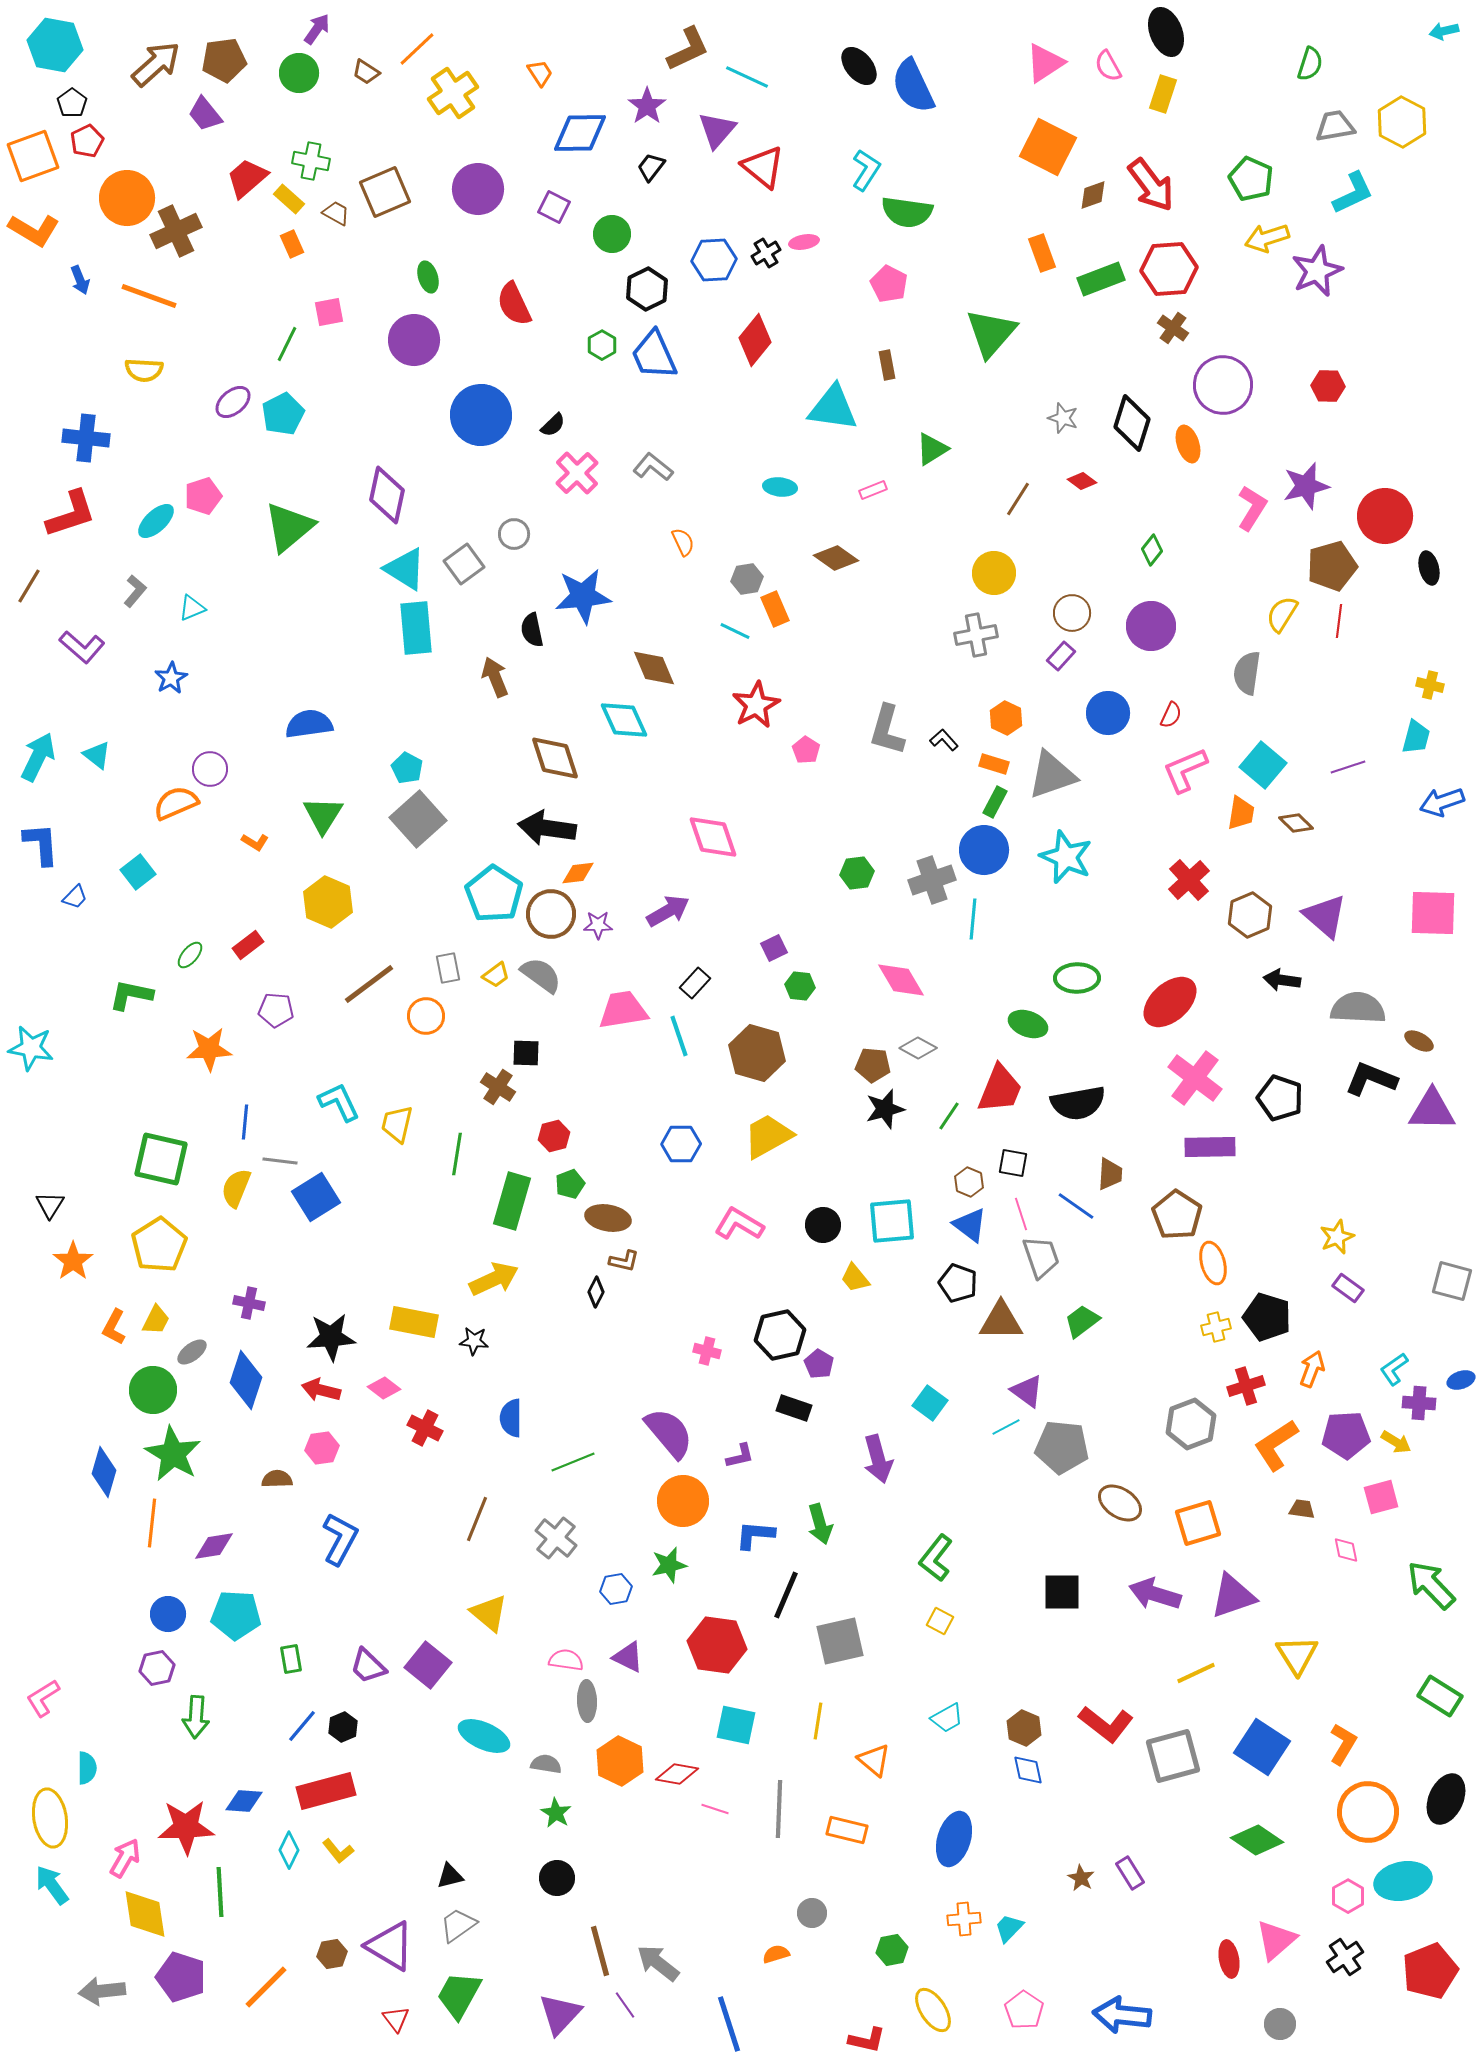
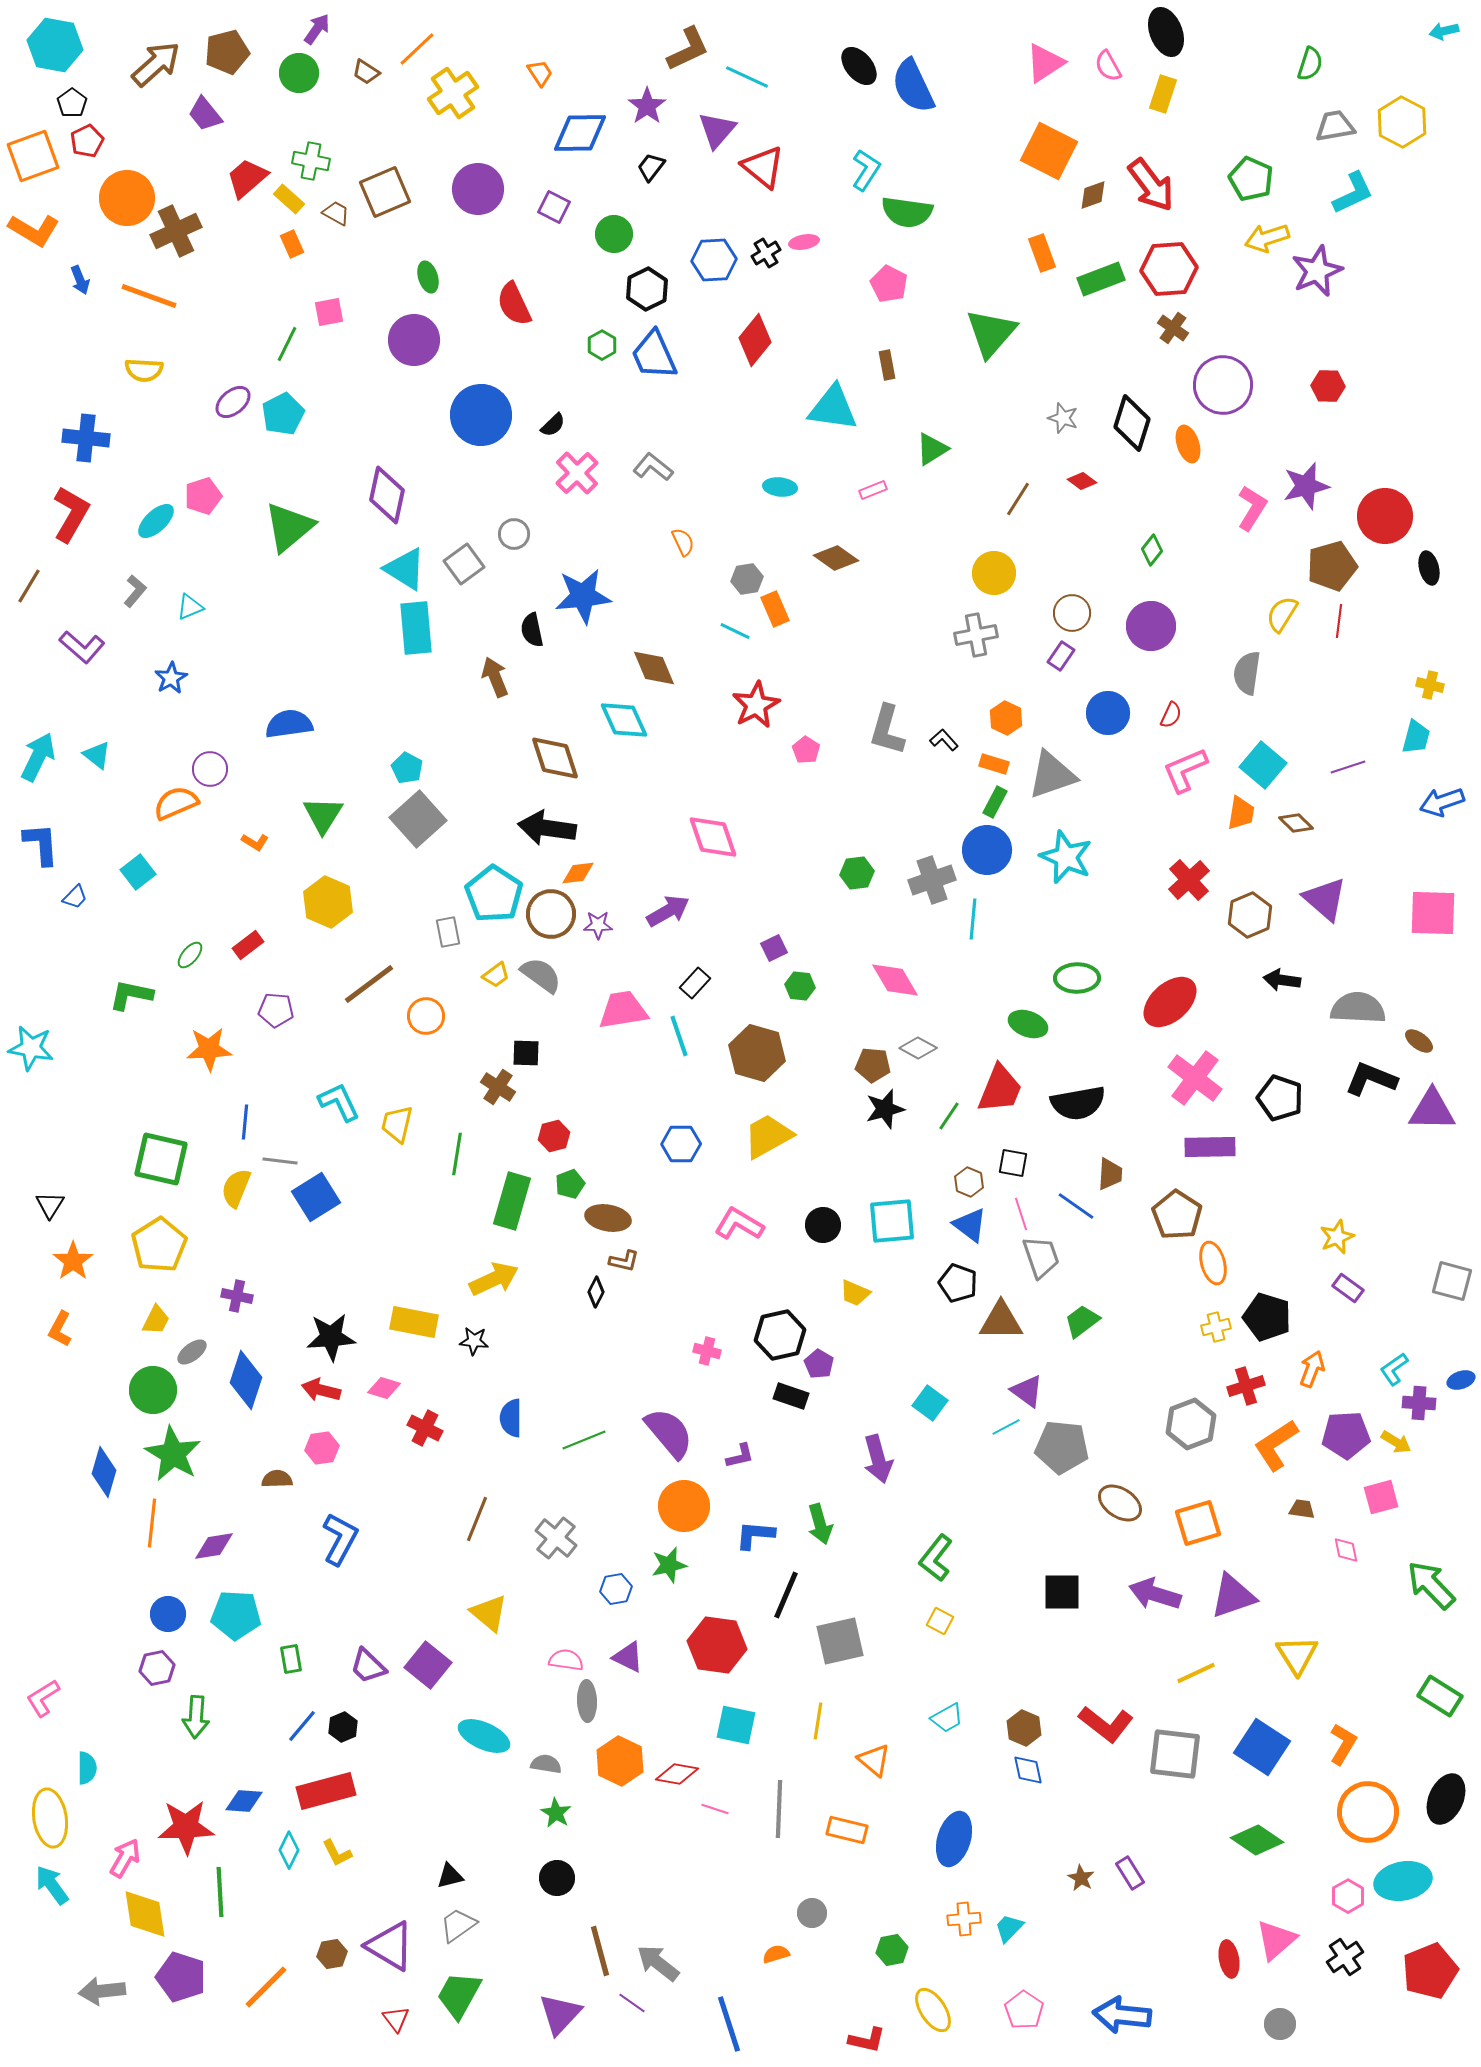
brown pentagon at (224, 60): moved 3 px right, 8 px up; rotated 6 degrees counterclockwise
orange square at (1048, 147): moved 1 px right, 4 px down
green circle at (612, 234): moved 2 px right
red L-shape at (71, 514): rotated 42 degrees counterclockwise
cyan triangle at (192, 608): moved 2 px left, 1 px up
purple rectangle at (1061, 656): rotated 8 degrees counterclockwise
blue semicircle at (309, 724): moved 20 px left
blue circle at (984, 850): moved 3 px right
purple triangle at (1325, 916): moved 17 px up
gray rectangle at (448, 968): moved 36 px up
pink diamond at (901, 980): moved 6 px left
brown ellipse at (1419, 1041): rotated 8 degrees clockwise
yellow trapezoid at (855, 1278): moved 15 px down; rotated 28 degrees counterclockwise
purple cross at (249, 1303): moved 12 px left, 7 px up
orange L-shape at (114, 1327): moved 54 px left, 2 px down
pink diamond at (384, 1388): rotated 20 degrees counterclockwise
black rectangle at (794, 1408): moved 3 px left, 12 px up
green line at (573, 1462): moved 11 px right, 22 px up
orange circle at (683, 1501): moved 1 px right, 5 px down
gray square at (1173, 1756): moved 2 px right, 2 px up; rotated 22 degrees clockwise
yellow L-shape at (338, 1851): moved 1 px left, 2 px down; rotated 12 degrees clockwise
purple line at (625, 2005): moved 7 px right, 2 px up; rotated 20 degrees counterclockwise
